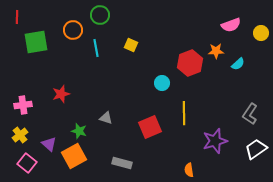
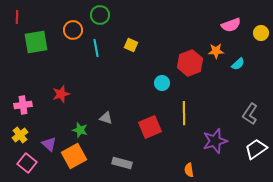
green star: moved 1 px right, 1 px up
